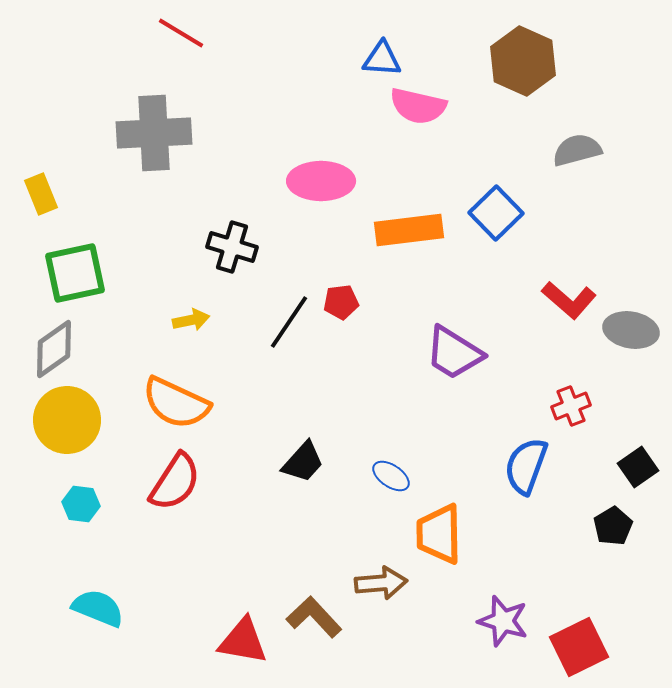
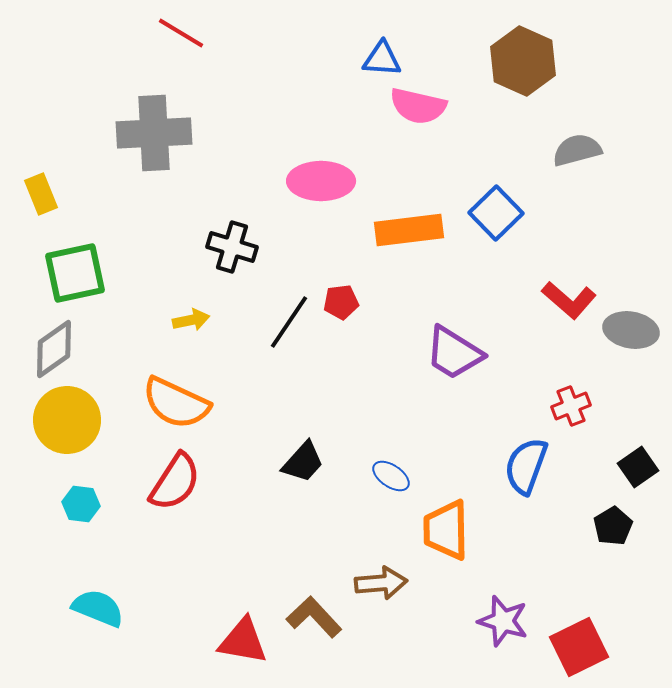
orange trapezoid: moved 7 px right, 4 px up
